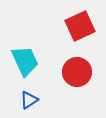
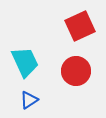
cyan trapezoid: moved 1 px down
red circle: moved 1 px left, 1 px up
